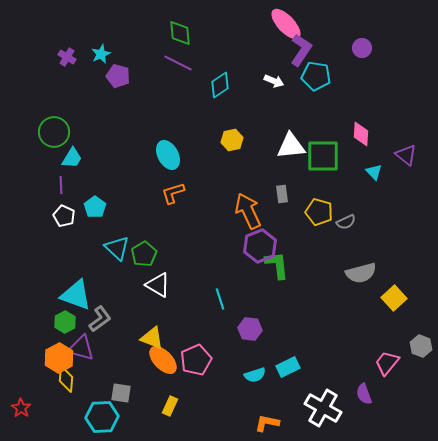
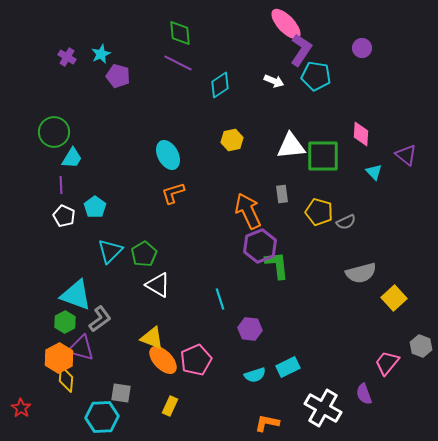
cyan triangle at (117, 248): moved 7 px left, 3 px down; rotated 32 degrees clockwise
